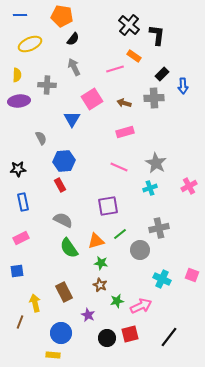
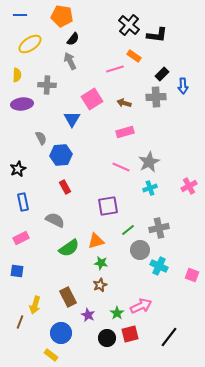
black L-shape at (157, 35): rotated 90 degrees clockwise
yellow ellipse at (30, 44): rotated 10 degrees counterclockwise
gray arrow at (74, 67): moved 4 px left, 6 px up
gray cross at (154, 98): moved 2 px right, 1 px up
purple ellipse at (19, 101): moved 3 px right, 3 px down
blue hexagon at (64, 161): moved 3 px left, 6 px up
gray star at (156, 163): moved 7 px left, 1 px up; rotated 15 degrees clockwise
pink line at (119, 167): moved 2 px right
black star at (18, 169): rotated 21 degrees counterclockwise
red rectangle at (60, 185): moved 5 px right, 2 px down
gray semicircle at (63, 220): moved 8 px left
green line at (120, 234): moved 8 px right, 4 px up
green semicircle at (69, 248): rotated 90 degrees counterclockwise
blue square at (17, 271): rotated 16 degrees clockwise
cyan cross at (162, 279): moved 3 px left, 13 px up
brown star at (100, 285): rotated 24 degrees clockwise
brown rectangle at (64, 292): moved 4 px right, 5 px down
green star at (117, 301): moved 12 px down; rotated 24 degrees counterclockwise
yellow arrow at (35, 303): moved 2 px down; rotated 150 degrees counterclockwise
yellow rectangle at (53, 355): moved 2 px left; rotated 32 degrees clockwise
